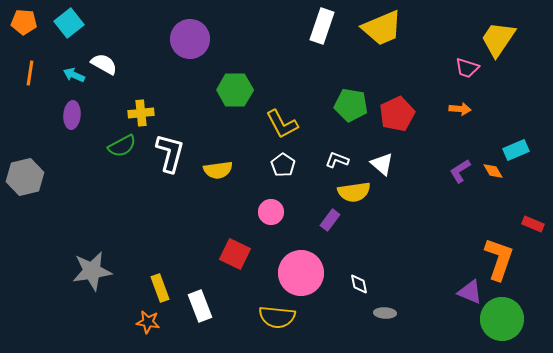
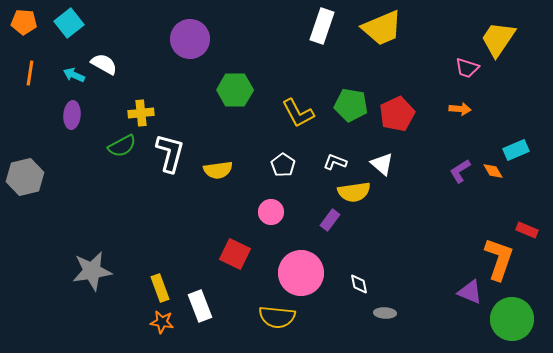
yellow L-shape at (282, 124): moved 16 px right, 11 px up
white L-shape at (337, 160): moved 2 px left, 2 px down
red rectangle at (533, 224): moved 6 px left, 6 px down
green circle at (502, 319): moved 10 px right
orange star at (148, 322): moved 14 px right
